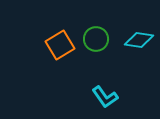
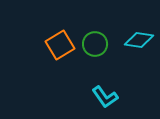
green circle: moved 1 px left, 5 px down
